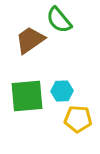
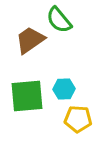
cyan hexagon: moved 2 px right, 2 px up
